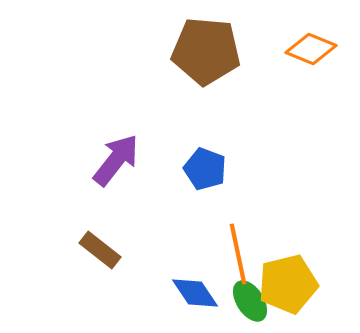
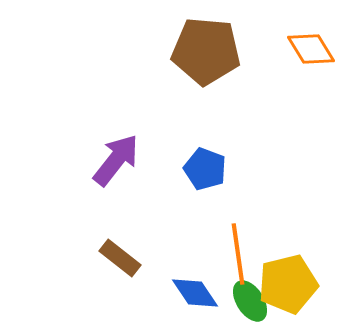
orange diamond: rotated 36 degrees clockwise
brown rectangle: moved 20 px right, 8 px down
orange line: rotated 4 degrees clockwise
